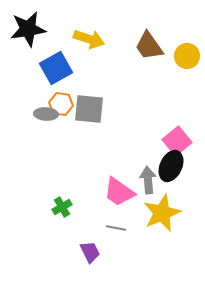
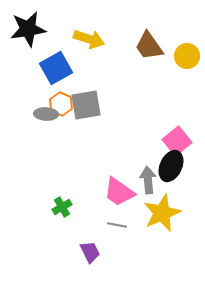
orange hexagon: rotated 15 degrees clockwise
gray square: moved 3 px left, 4 px up; rotated 16 degrees counterclockwise
gray line: moved 1 px right, 3 px up
